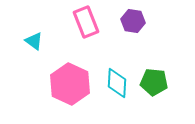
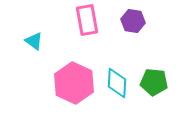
pink rectangle: moved 1 px right, 2 px up; rotated 12 degrees clockwise
pink hexagon: moved 4 px right, 1 px up
